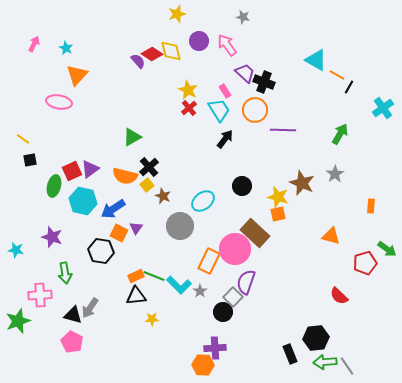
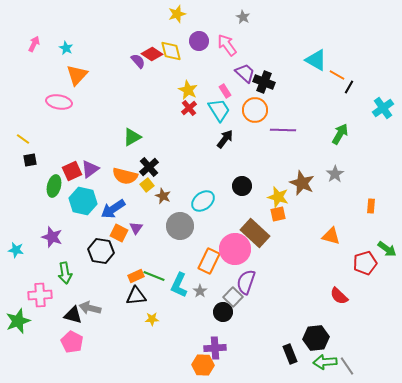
gray star at (243, 17): rotated 16 degrees clockwise
cyan L-shape at (179, 285): rotated 70 degrees clockwise
gray arrow at (90, 308): rotated 70 degrees clockwise
